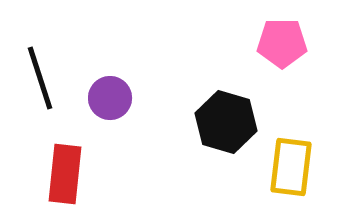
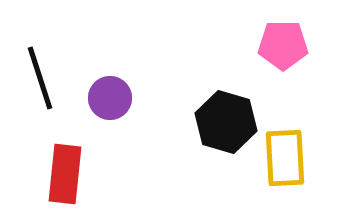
pink pentagon: moved 1 px right, 2 px down
yellow rectangle: moved 6 px left, 9 px up; rotated 10 degrees counterclockwise
